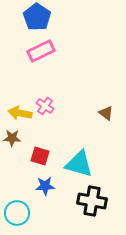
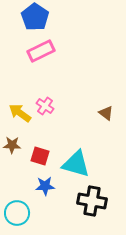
blue pentagon: moved 2 px left
yellow arrow: rotated 25 degrees clockwise
brown star: moved 7 px down
cyan triangle: moved 3 px left
